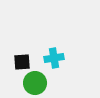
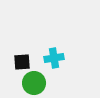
green circle: moved 1 px left
